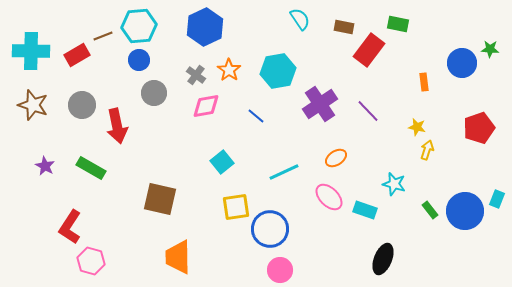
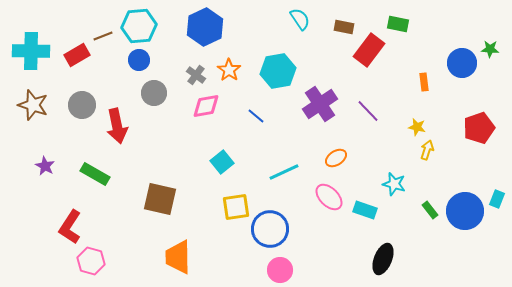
green rectangle at (91, 168): moved 4 px right, 6 px down
